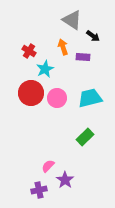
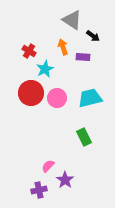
green rectangle: moved 1 px left; rotated 72 degrees counterclockwise
